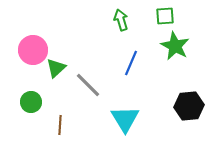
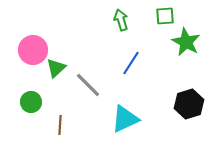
green star: moved 11 px right, 4 px up
blue line: rotated 10 degrees clockwise
black hexagon: moved 2 px up; rotated 12 degrees counterclockwise
cyan triangle: rotated 36 degrees clockwise
